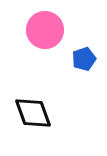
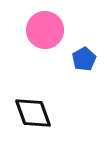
blue pentagon: rotated 10 degrees counterclockwise
